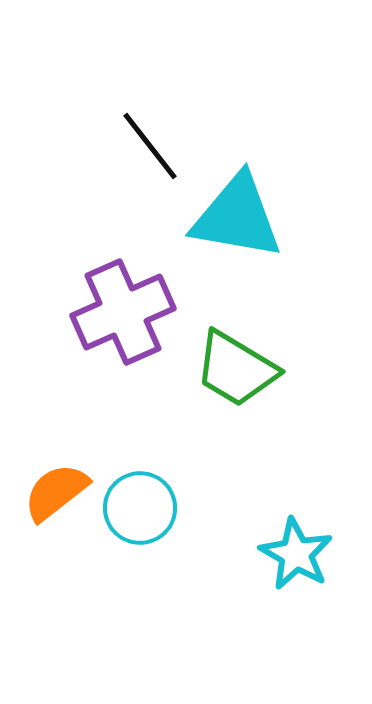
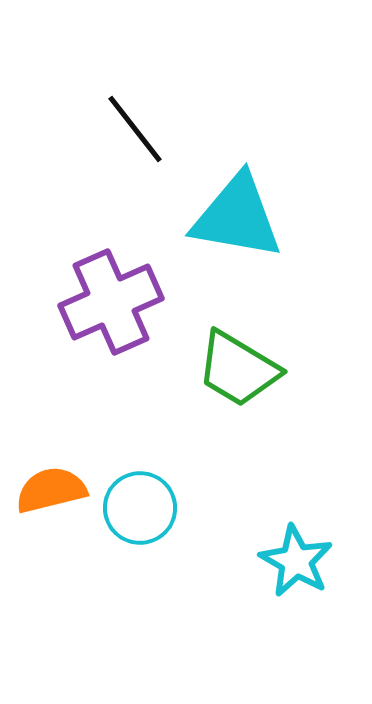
black line: moved 15 px left, 17 px up
purple cross: moved 12 px left, 10 px up
green trapezoid: moved 2 px right
orange semicircle: moved 5 px left, 2 px up; rotated 24 degrees clockwise
cyan star: moved 7 px down
